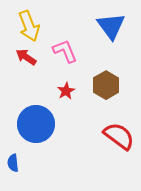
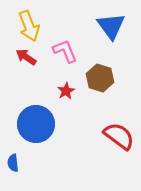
brown hexagon: moved 6 px left, 7 px up; rotated 12 degrees counterclockwise
